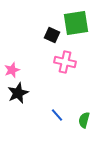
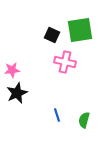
green square: moved 4 px right, 7 px down
pink star: rotated 14 degrees clockwise
black star: moved 1 px left
blue line: rotated 24 degrees clockwise
